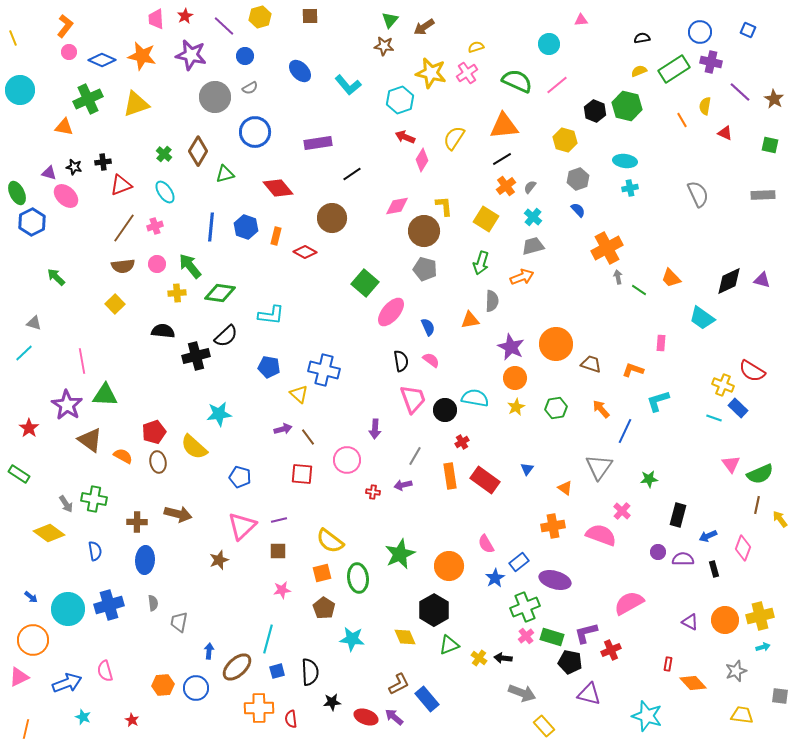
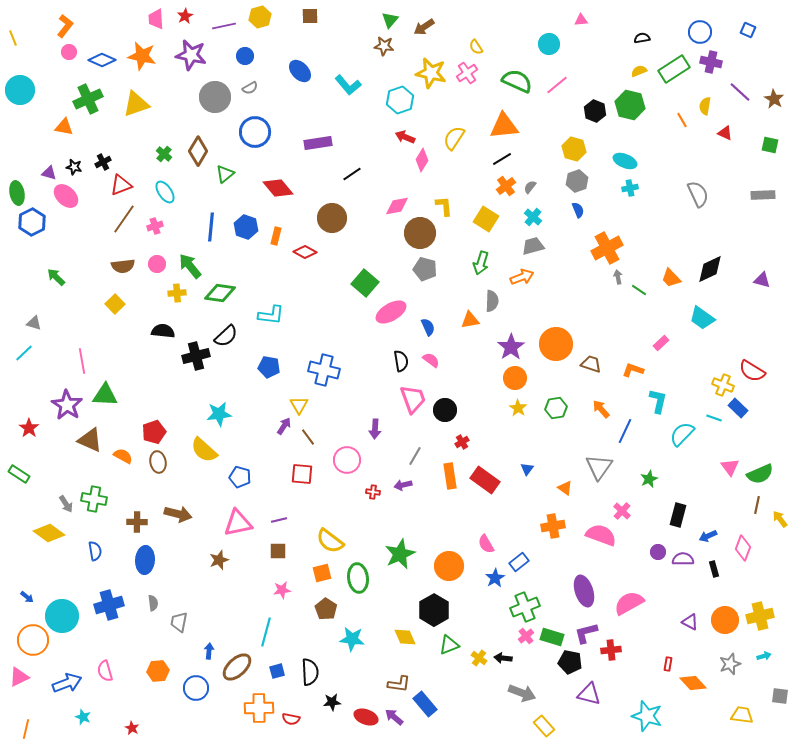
purple line at (224, 26): rotated 55 degrees counterclockwise
yellow semicircle at (476, 47): rotated 105 degrees counterclockwise
green hexagon at (627, 106): moved 3 px right, 1 px up
yellow hexagon at (565, 140): moved 9 px right, 9 px down
cyan ellipse at (625, 161): rotated 15 degrees clockwise
black cross at (103, 162): rotated 21 degrees counterclockwise
green triangle at (225, 174): rotated 24 degrees counterclockwise
gray hexagon at (578, 179): moved 1 px left, 2 px down
green ellipse at (17, 193): rotated 15 degrees clockwise
blue semicircle at (578, 210): rotated 21 degrees clockwise
brown line at (124, 228): moved 9 px up
brown circle at (424, 231): moved 4 px left, 2 px down
black diamond at (729, 281): moved 19 px left, 12 px up
pink ellipse at (391, 312): rotated 20 degrees clockwise
pink rectangle at (661, 343): rotated 42 degrees clockwise
purple star at (511, 347): rotated 12 degrees clockwise
yellow triangle at (299, 394): moved 11 px down; rotated 18 degrees clockwise
cyan semicircle at (475, 398): moved 207 px right, 36 px down; rotated 56 degrees counterclockwise
cyan L-shape at (658, 401): rotated 120 degrees clockwise
yellow star at (516, 407): moved 2 px right, 1 px down; rotated 12 degrees counterclockwise
purple arrow at (283, 429): moved 1 px right, 3 px up; rotated 42 degrees counterclockwise
brown triangle at (90, 440): rotated 12 degrees counterclockwise
yellow semicircle at (194, 447): moved 10 px right, 3 px down
pink triangle at (731, 464): moved 1 px left, 3 px down
green star at (649, 479): rotated 18 degrees counterclockwise
pink triangle at (242, 526): moved 4 px left, 3 px up; rotated 32 degrees clockwise
purple ellipse at (555, 580): moved 29 px right, 11 px down; rotated 56 degrees clockwise
blue arrow at (31, 597): moved 4 px left
brown pentagon at (324, 608): moved 2 px right, 1 px down
cyan circle at (68, 609): moved 6 px left, 7 px down
cyan line at (268, 639): moved 2 px left, 7 px up
cyan arrow at (763, 647): moved 1 px right, 9 px down
red cross at (611, 650): rotated 18 degrees clockwise
gray star at (736, 671): moved 6 px left, 7 px up
brown L-shape at (399, 684): rotated 35 degrees clockwise
orange hexagon at (163, 685): moved 5 px left, 14 px up
blue rectangle at (427, 699): moved 2 px left, 5 px down
red semicircle at (291, 719): rotated 72 degrees counterclockwise
red star at (132, 720): moved 8 px down
